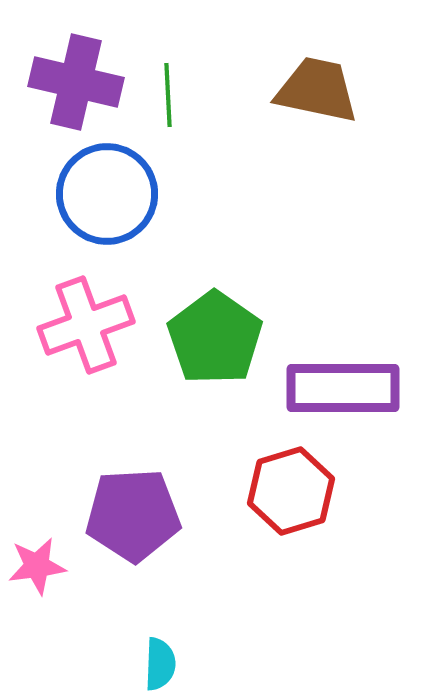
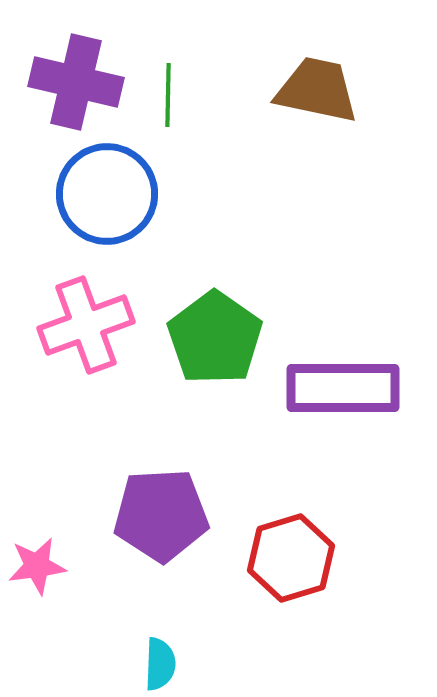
green line: rotated 4 degrees clockwise
red hexagon: moved 67 px down
purple pentagon: moved 28 px right
